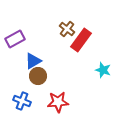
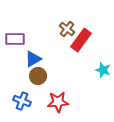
purple rectangle: rotated 30 degrees clockwise
blue triangle: moved 2 px up
